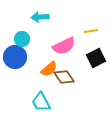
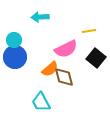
yellow line: moved 2 px left
cyan circle: moved 8 px left, 1 px down
pink semicircle: moved 2 px right, 3 px down
black square: rotated 24 degrees counterclockwise
orange semicircle: moved 1 px right
brown diamond: rotated 20 degrees clockwise
